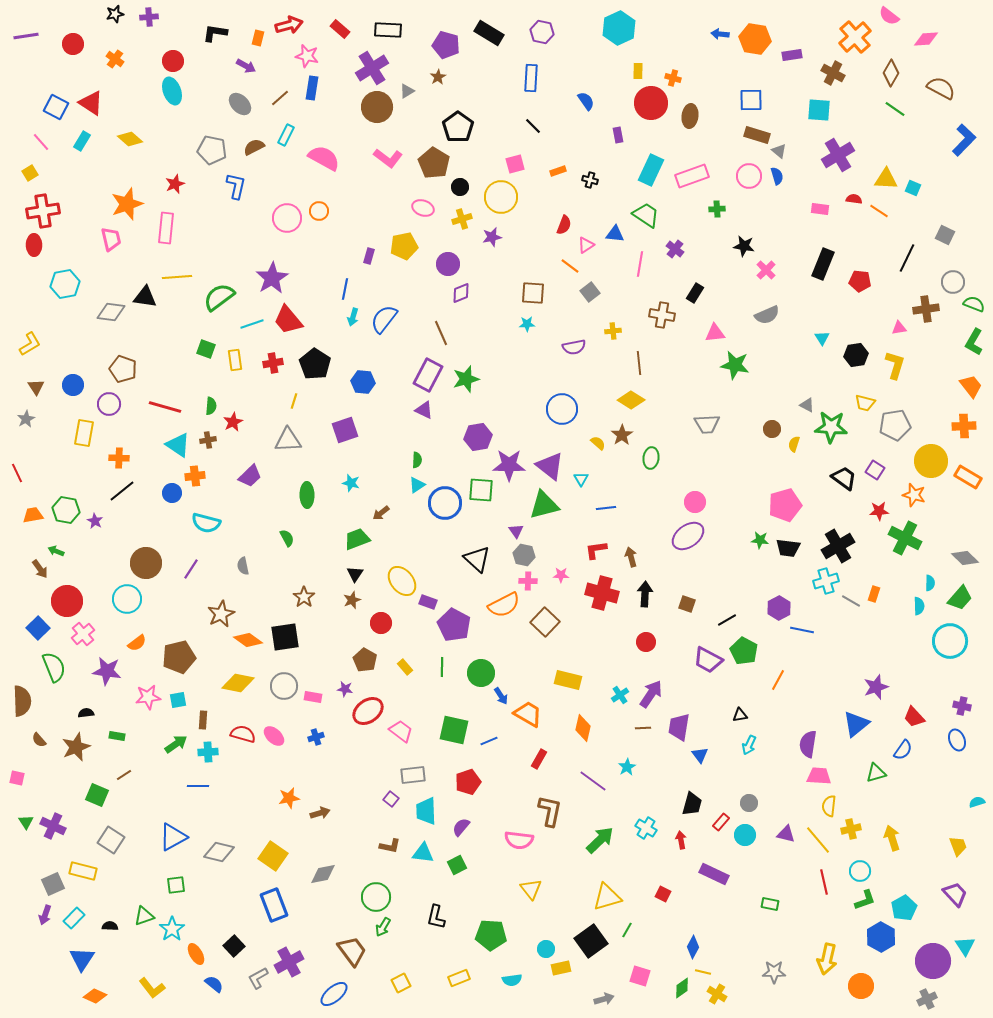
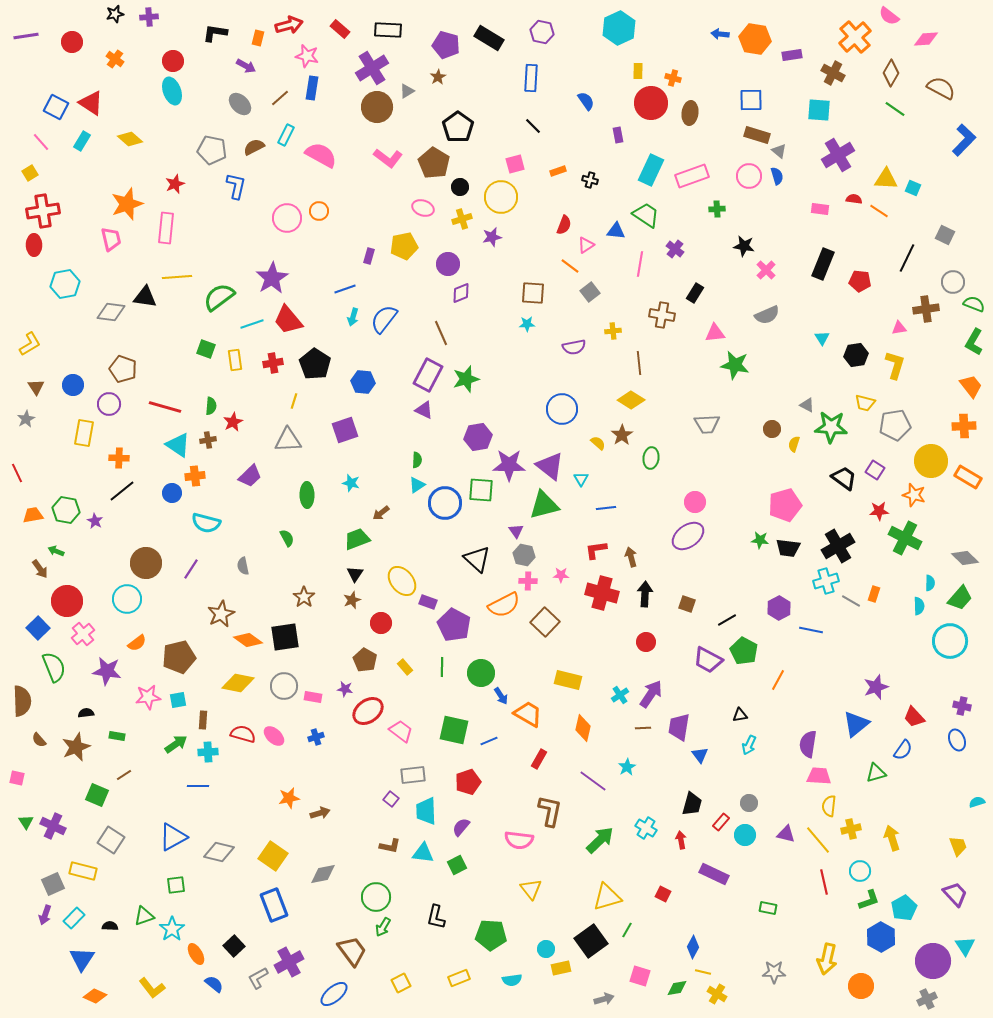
black rectangle at (489, 33): moved 5 px down
red circle at (73, 44): moved 1 px left, 2 px up
brown ellipse at (690, 116): moved 3 px up
pink semicircle at (324, 158): moved 3 px left, 3 px up
blue triangle at (615, 234): moved 1 px right, 3 px up
blue line at (345, 289): rotated 60 degrees clockwise
blue line at (802, 630): moved 9 px right
green L-shape at (865, 900): moved 4 px right
green rectangle at (770, 904): moved 2 px left, 4 px down
green diamond at (682, 988): moved 5 px left; rotated 25 degrees clockwise
